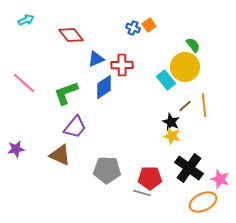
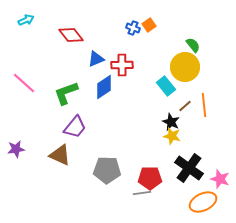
cyan rectangle: moved 6 px down
gray line: rotated 24 degrees counterclockwise
